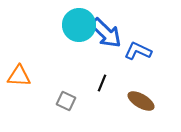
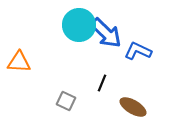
orange triangle: moved 14 px up
brown ellipse: moved 8 px left, 6 px down
